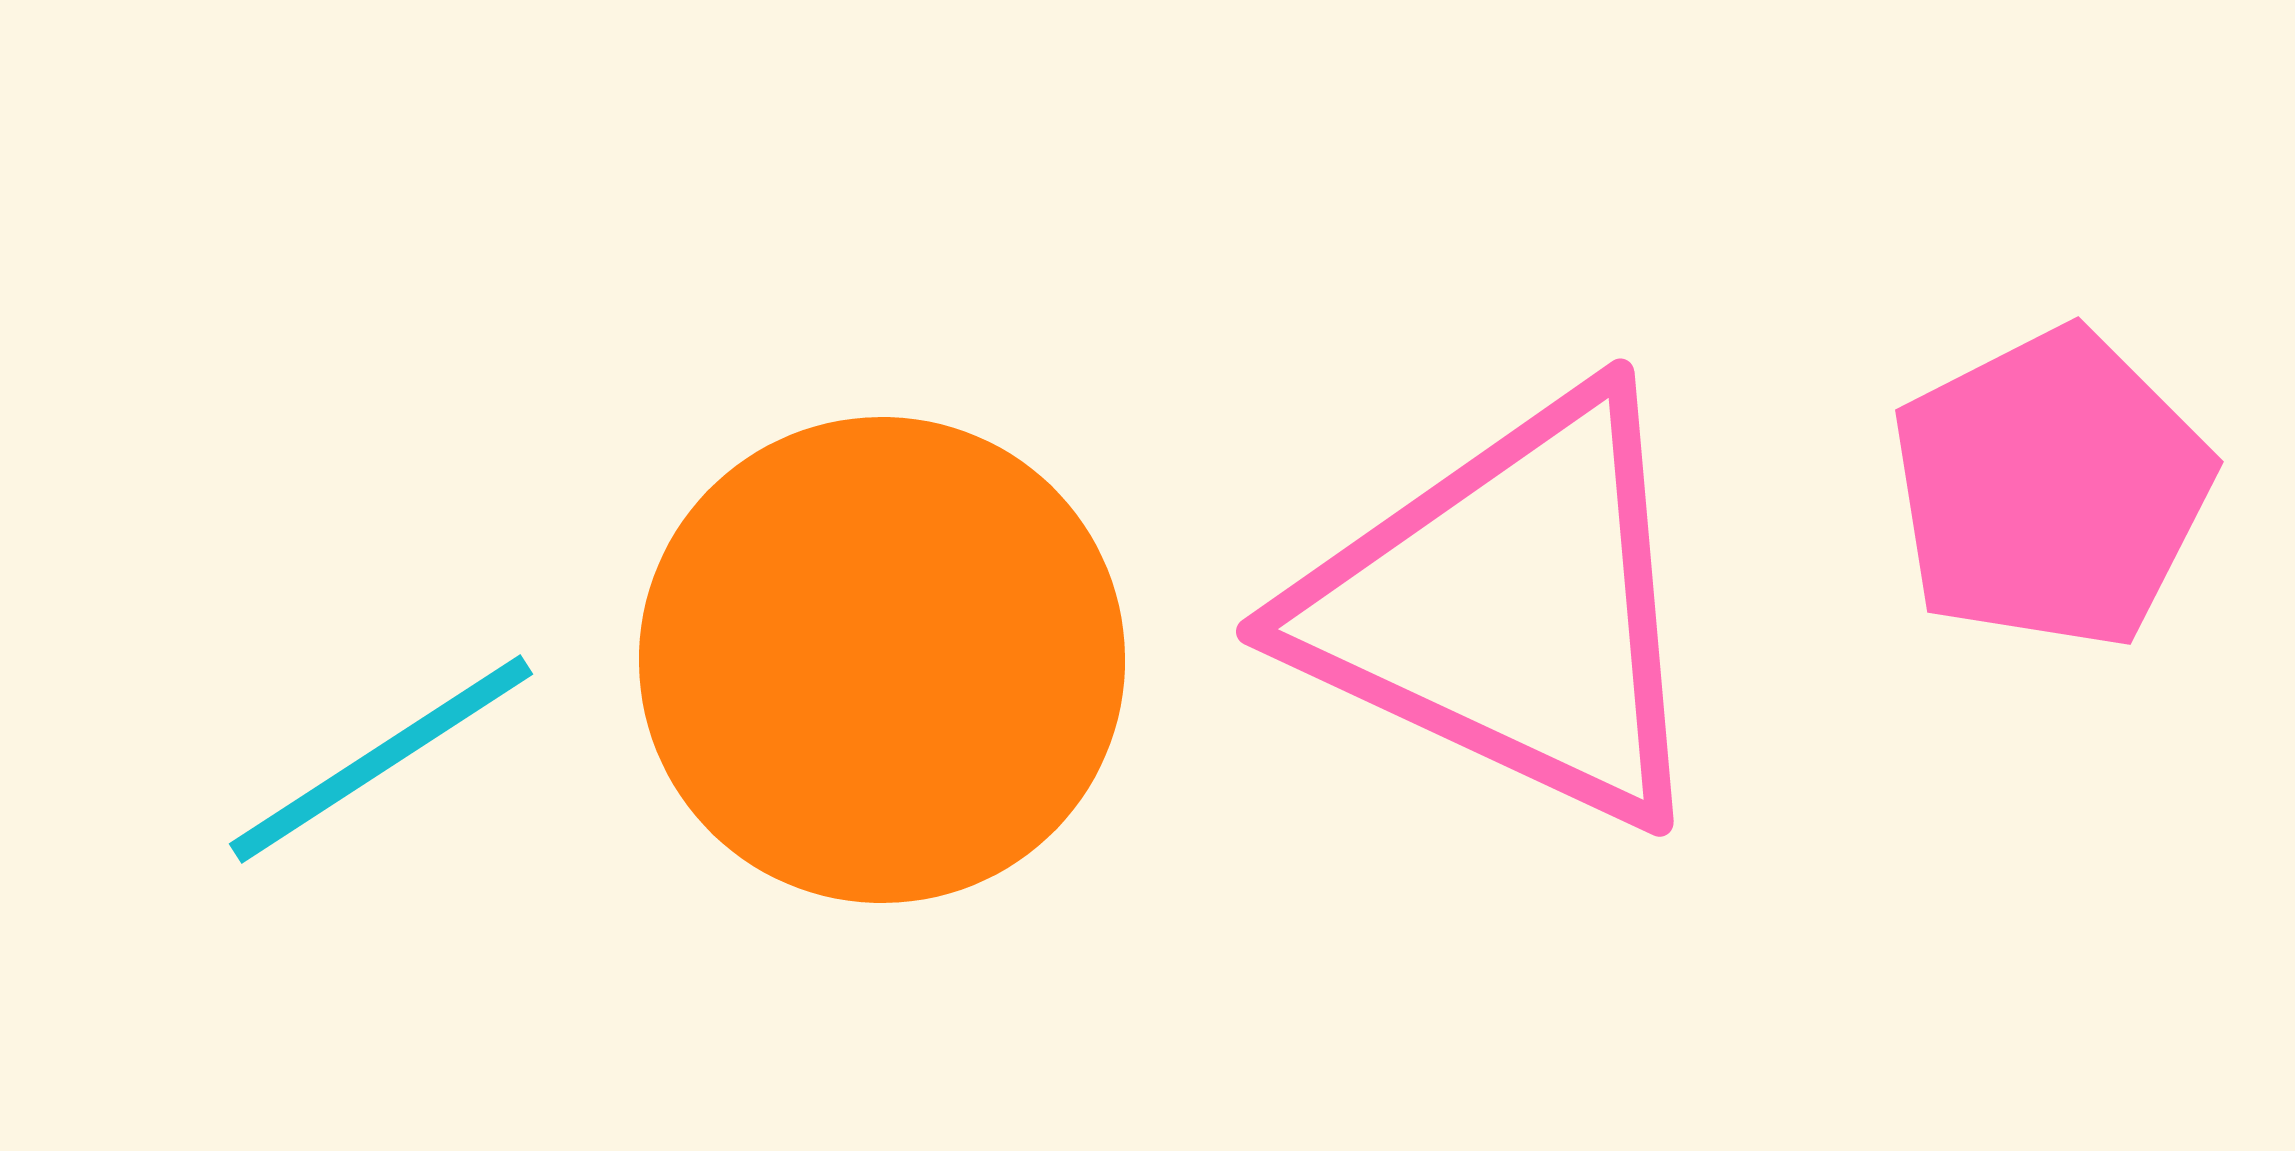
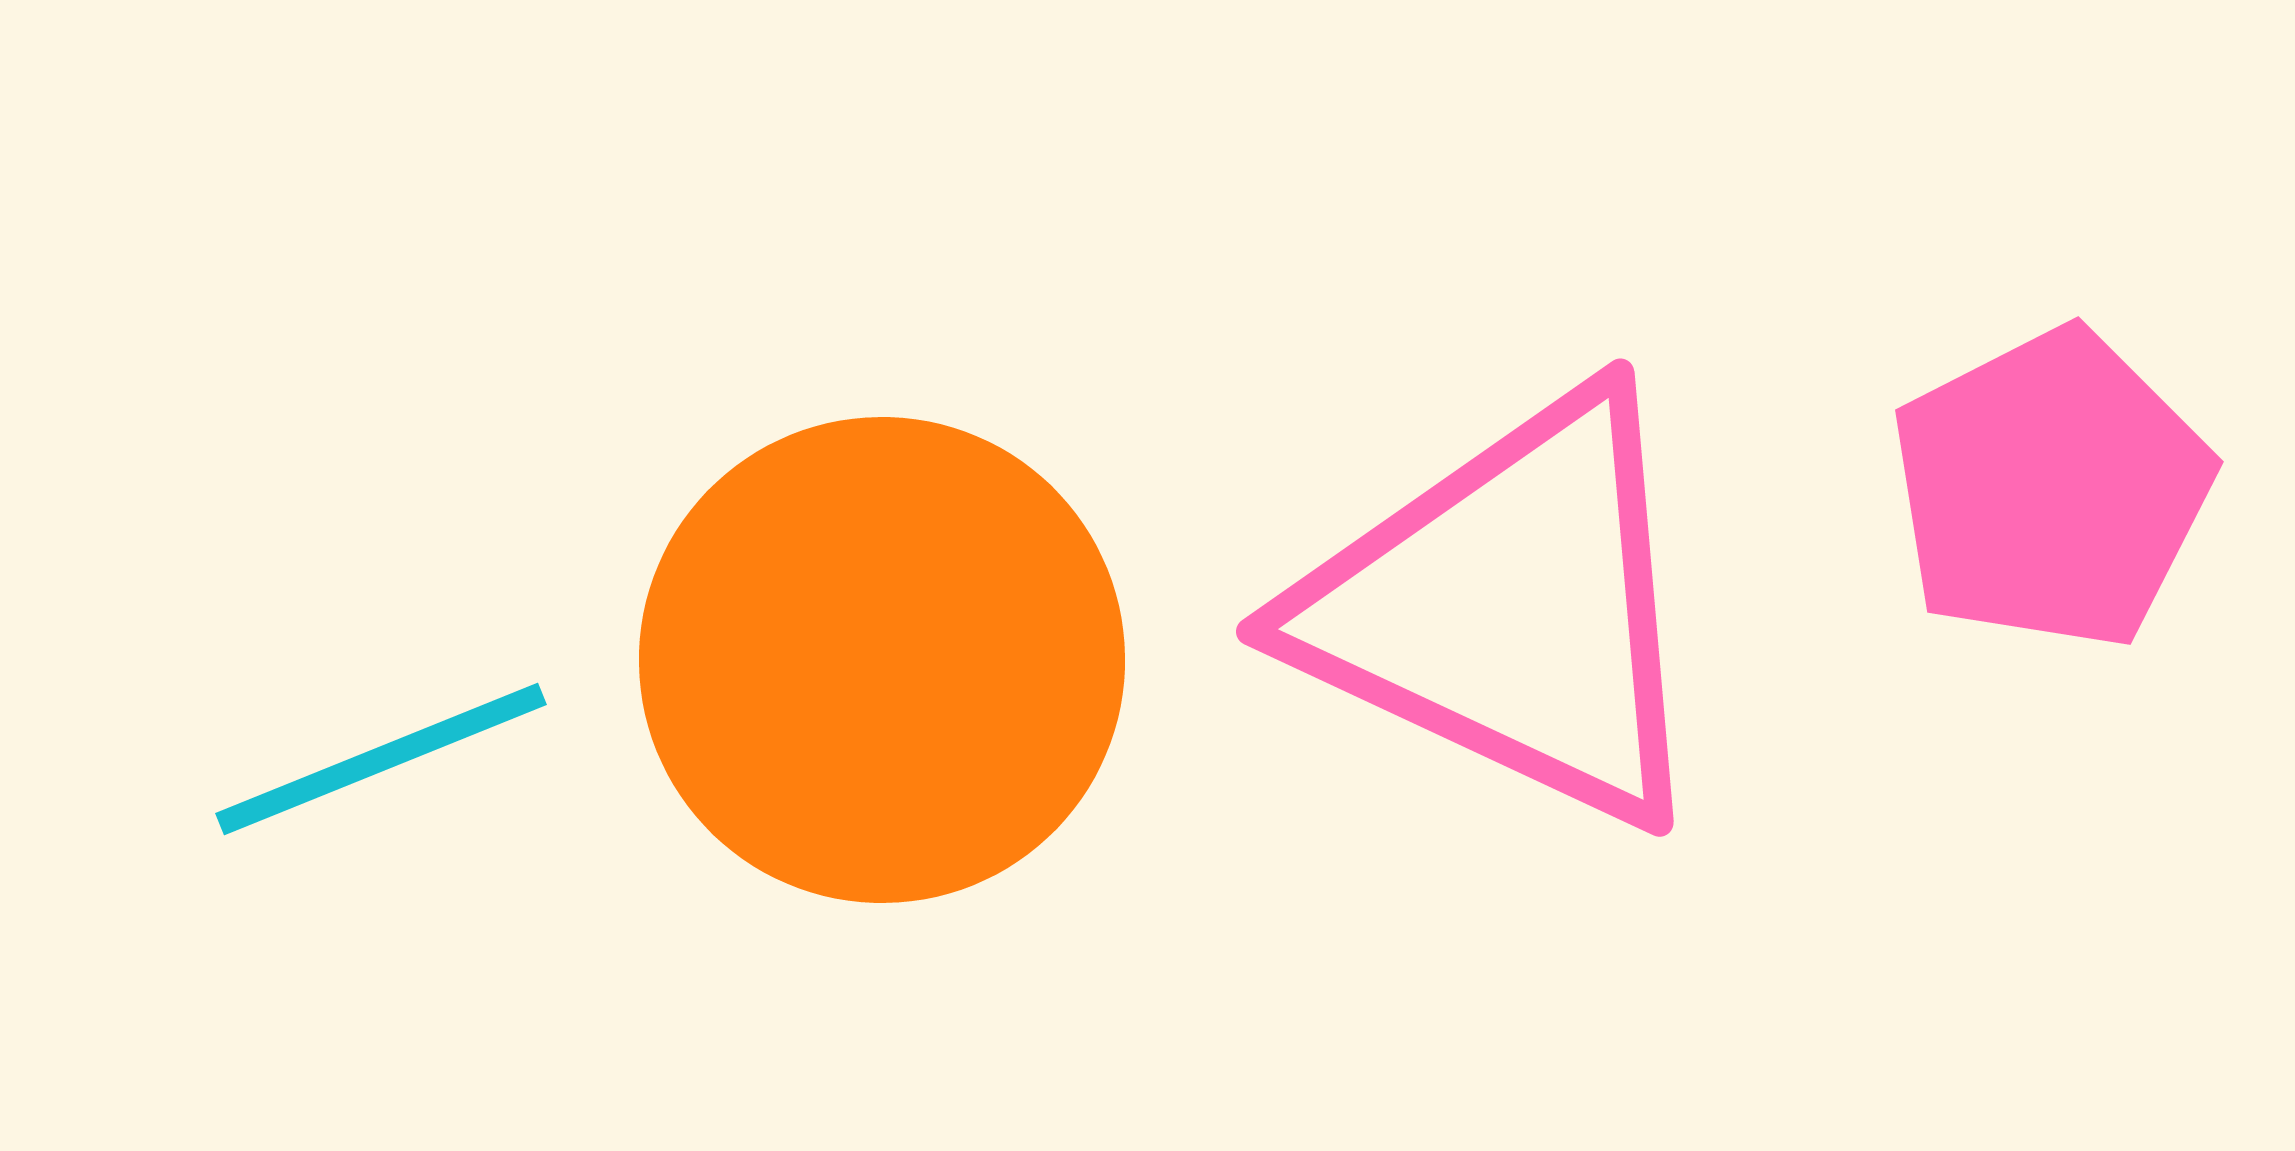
cyan line: rotated 11 degrees clockwise
